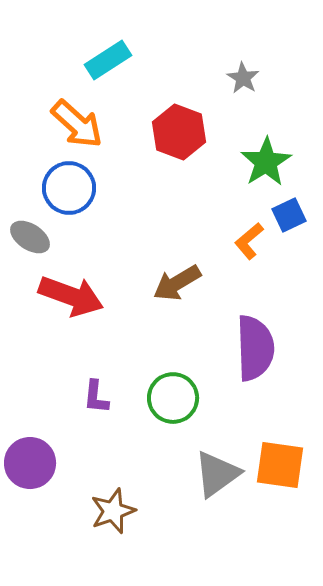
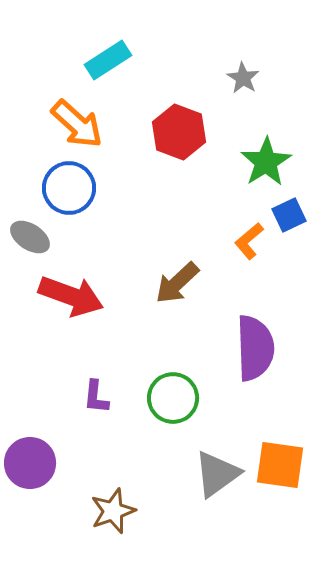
brown arrow: rotated 12 degrees counterclockwise
